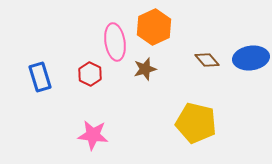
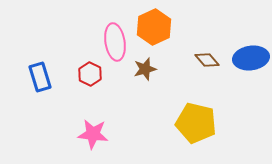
pink star: moved 1 px up
